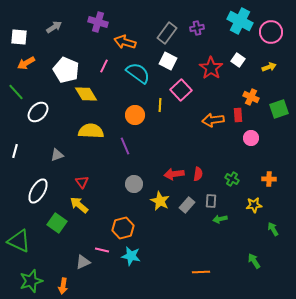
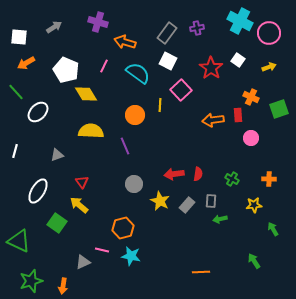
pink circle at (271, 32): moved 2 px left, 1 px down
